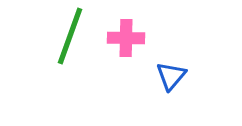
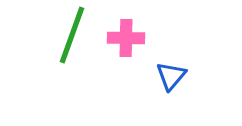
green line: moved 2 px right, 1 px up
